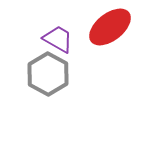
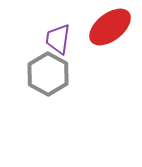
purple trapezoid: rotated 112 degrees counterclockwise
